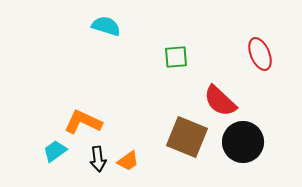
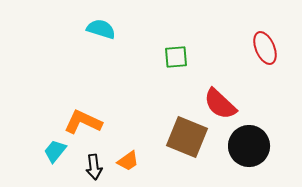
cyan semicircle: moved 5 px left, 3 px down
red ellipse: moved 5 px right, 6 px up
red semicircle: moved 3 px down
black circle: moved 6 px right, 4 px down
cyan trapezoid: rotated 15 degrees counterclockwise
black arrow: moved 4 px left, 8 px down
